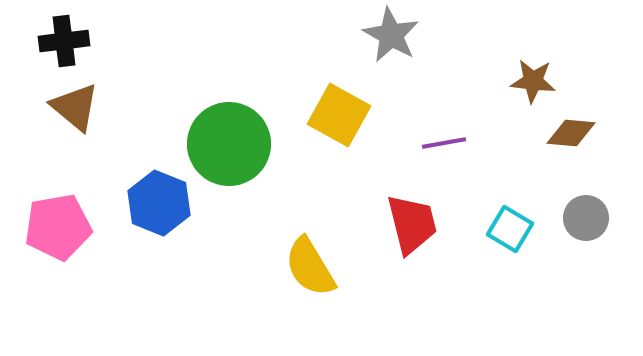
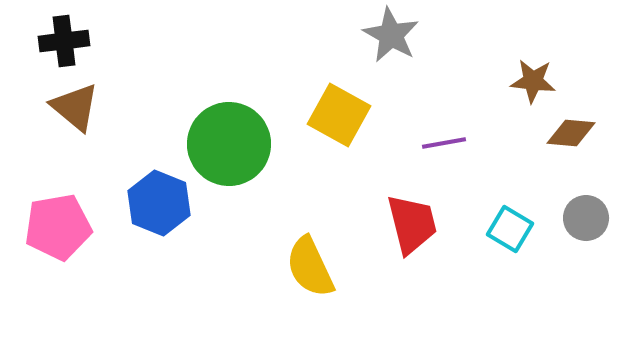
yellow semicircle: rotated 6 degrees clockwise
